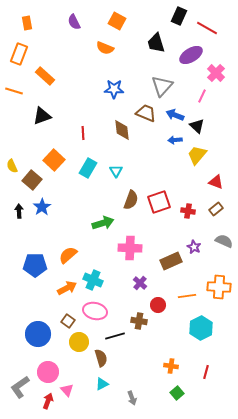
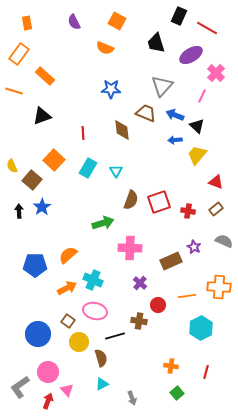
orange rectangle at (19, 54): rotated 15 degrees clockwise
blue star at (114, 89): moved 3 px left
